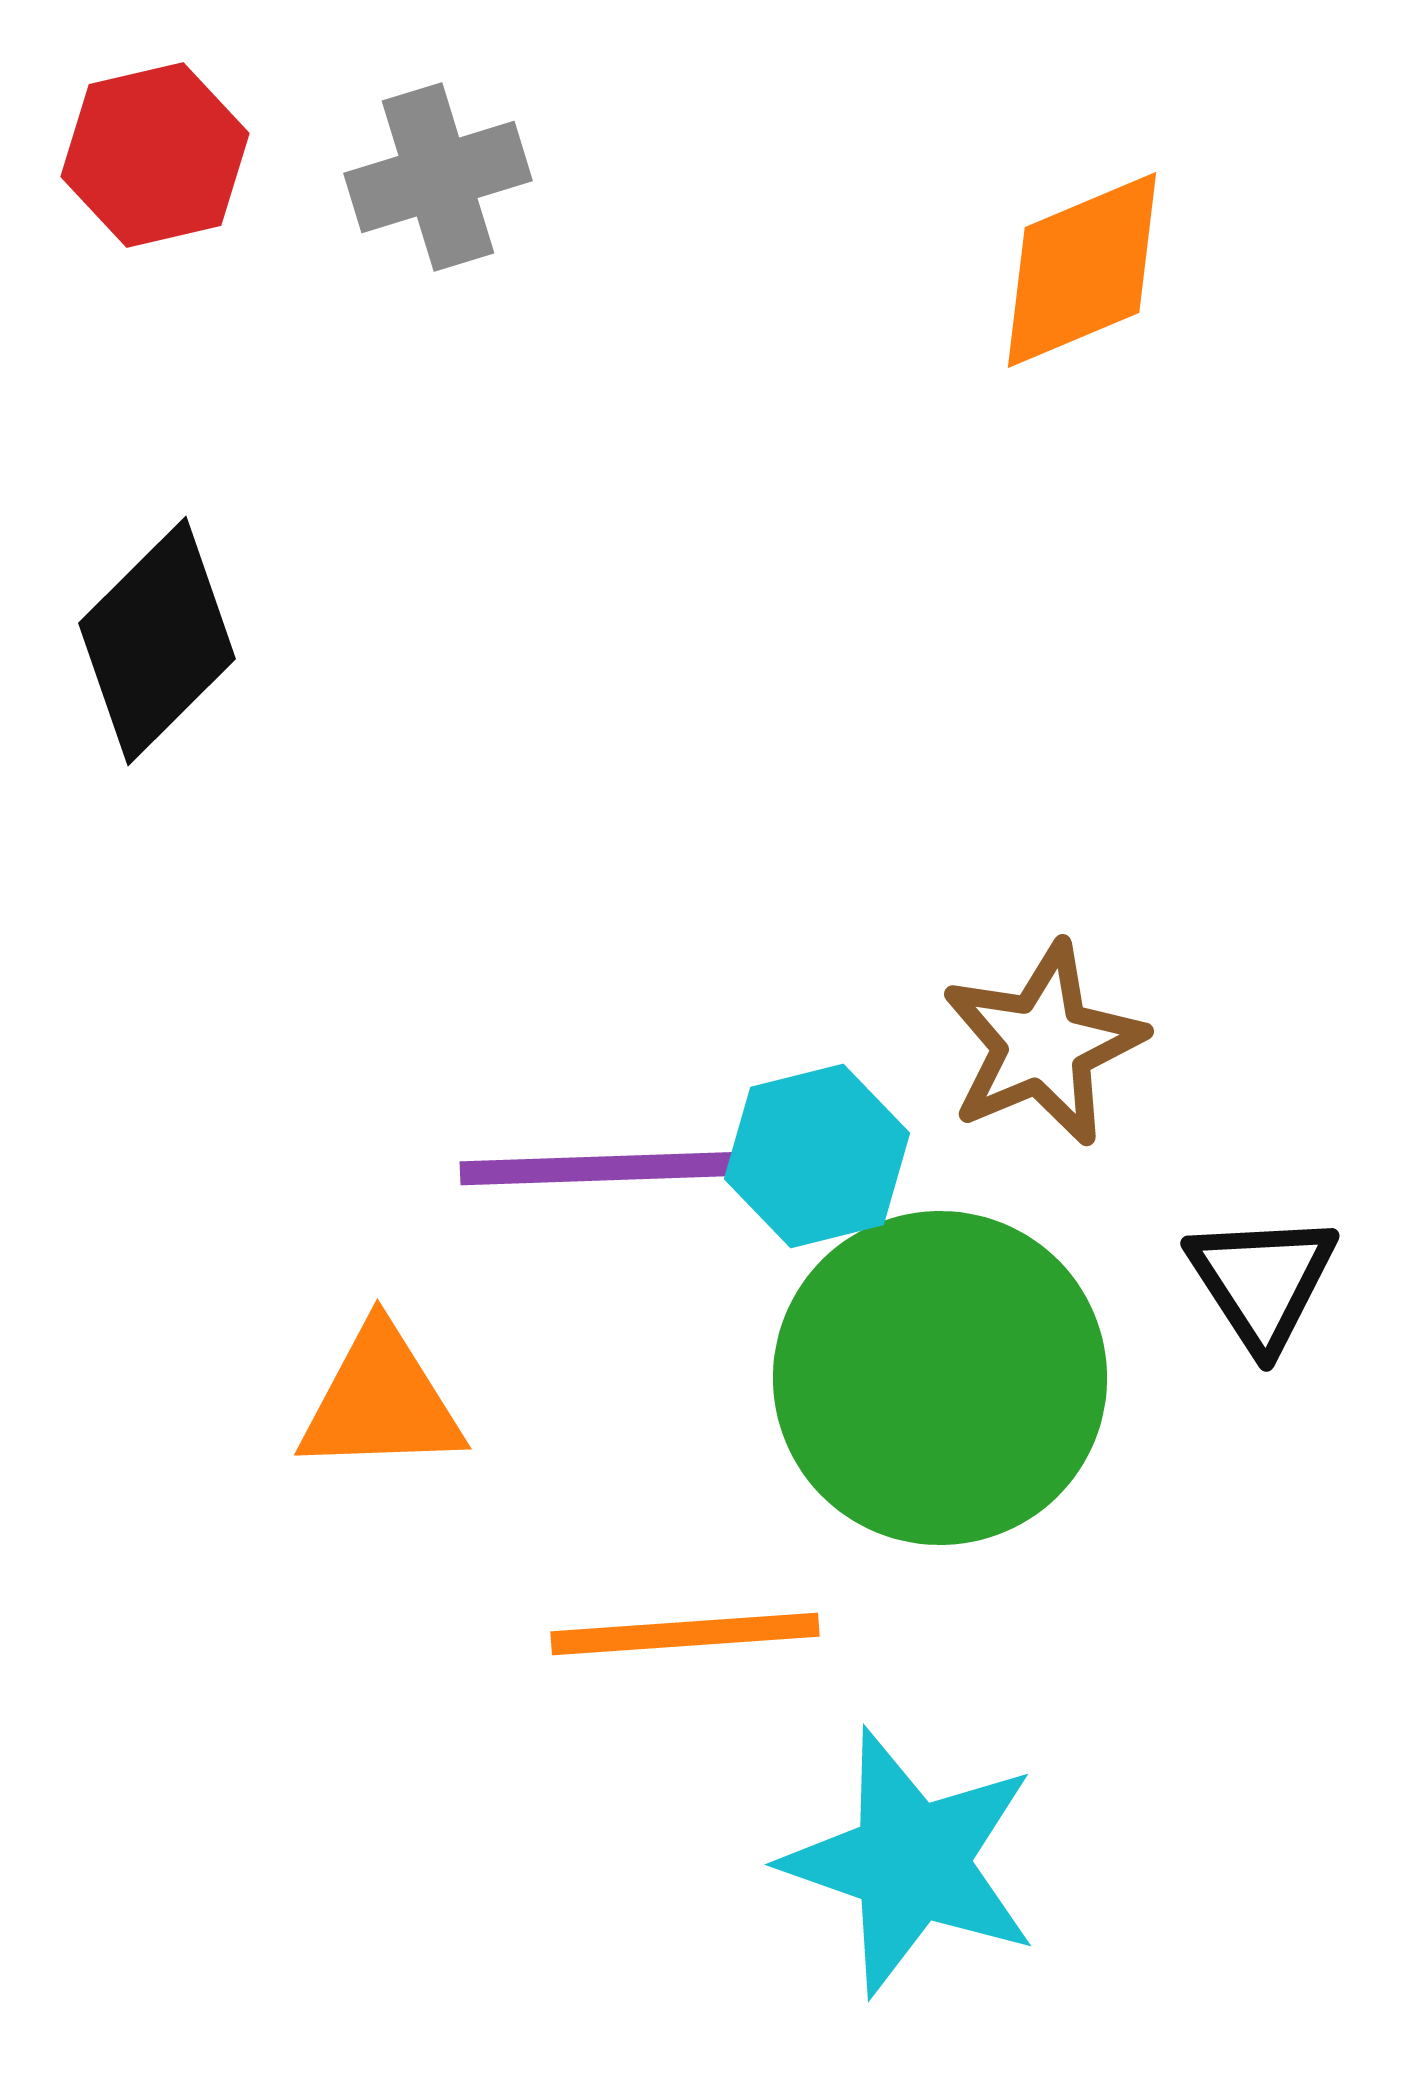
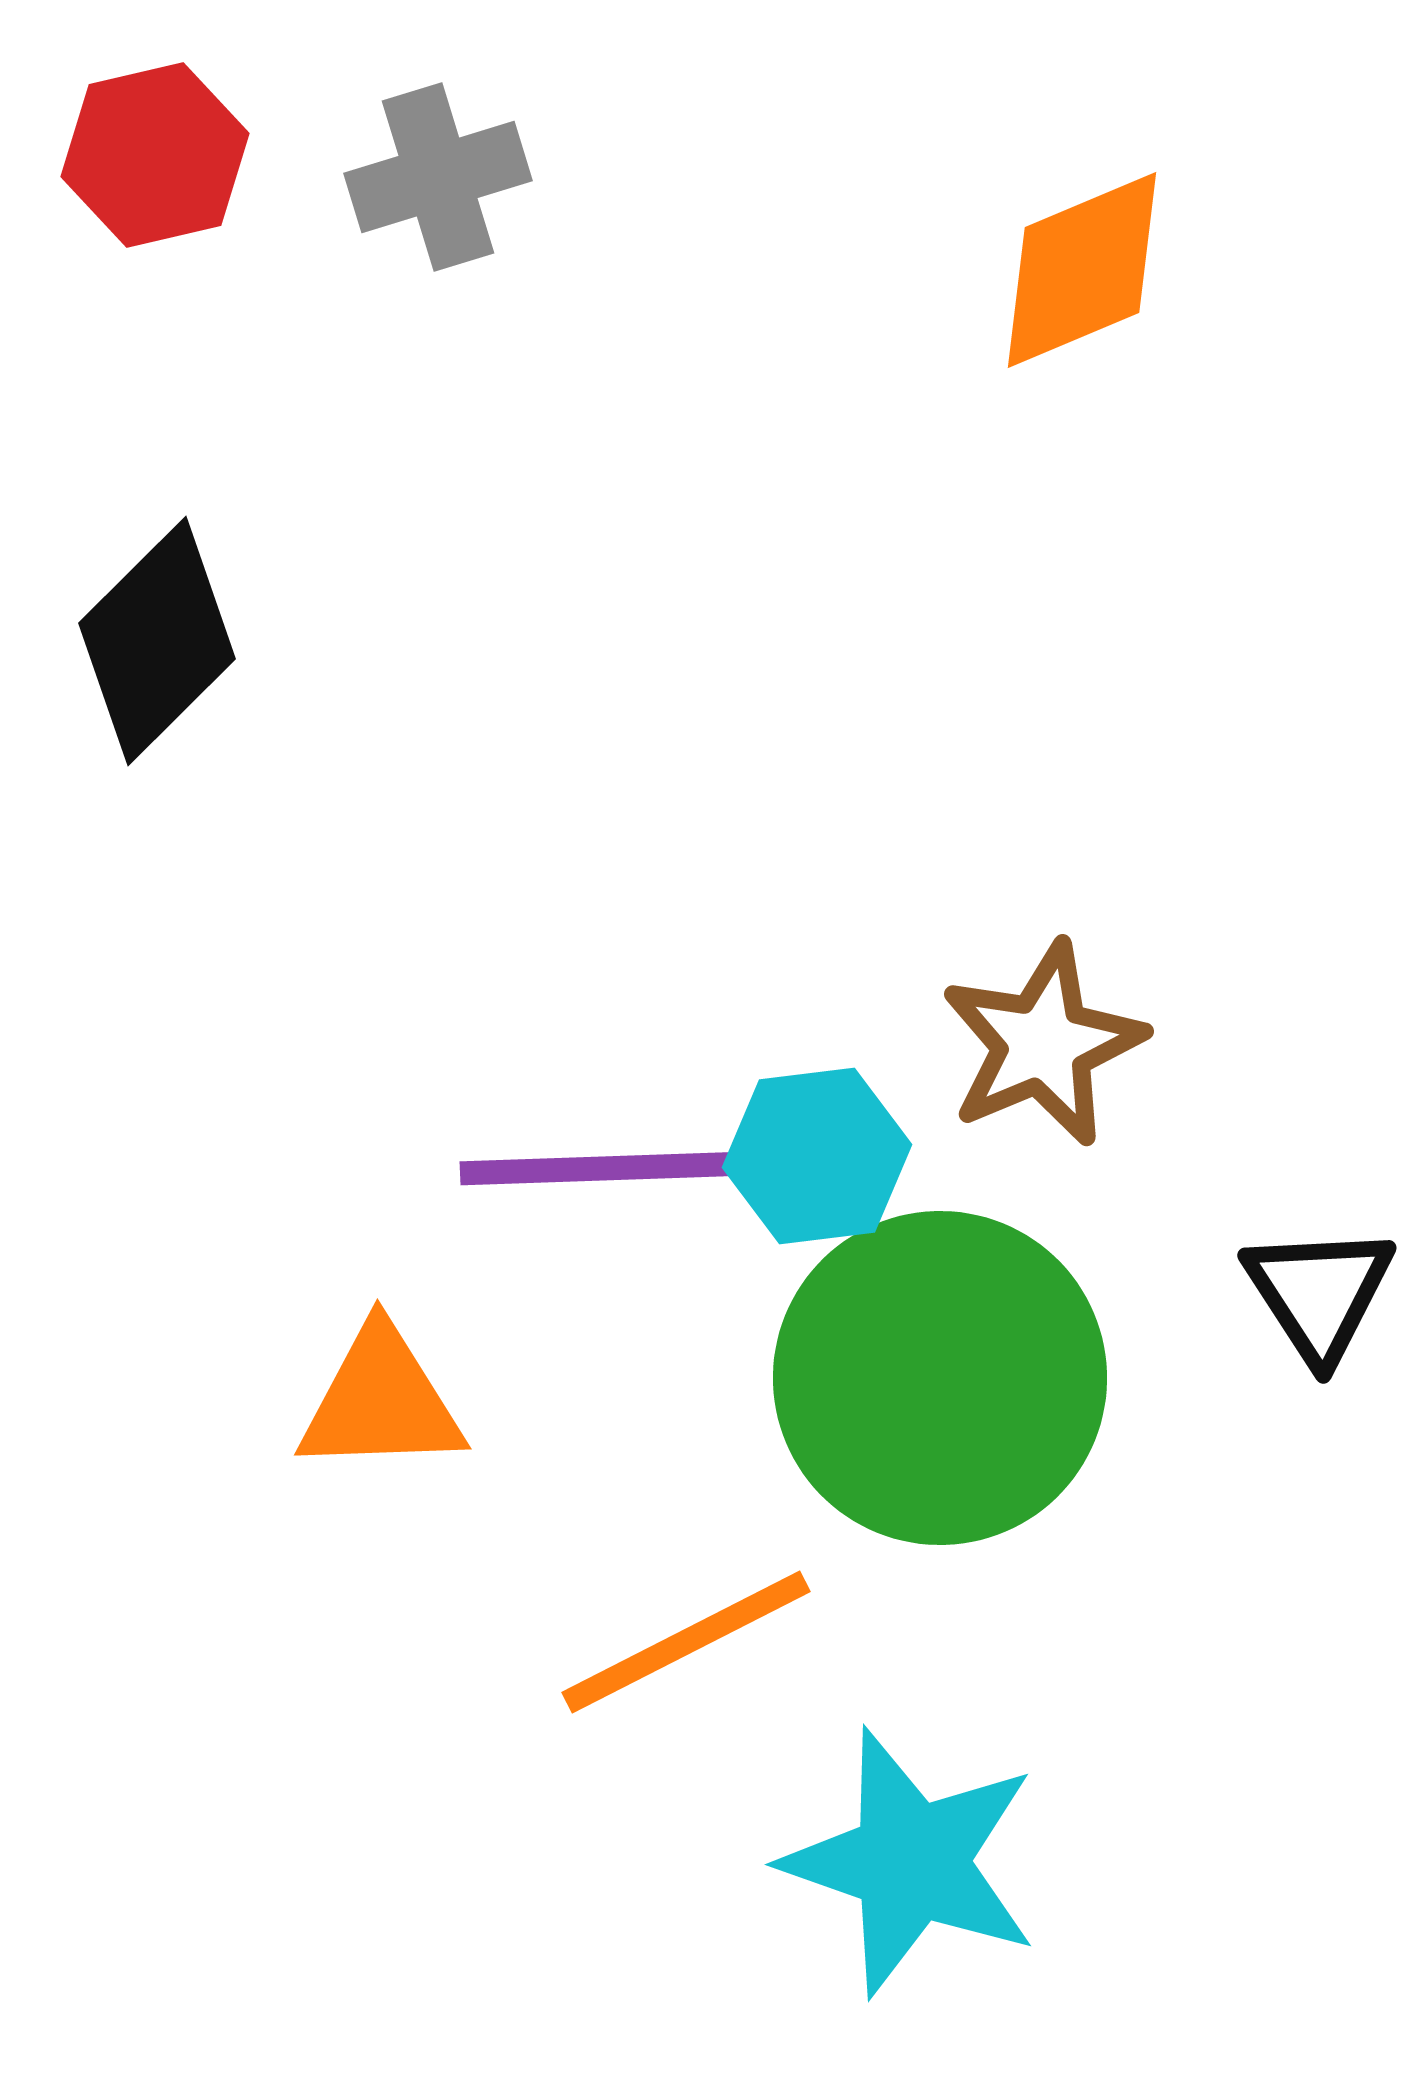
cyan hexagon: rotated 7 degrees clockwise
black triangle: moved 57 px right, 12 px down
orange line: moved 1 px right, 8 px down; rotated 23 degrees counterclockwise
